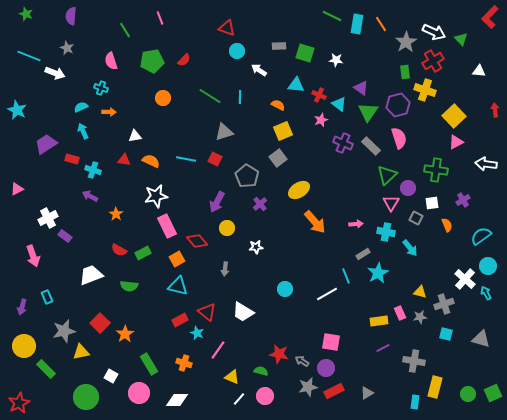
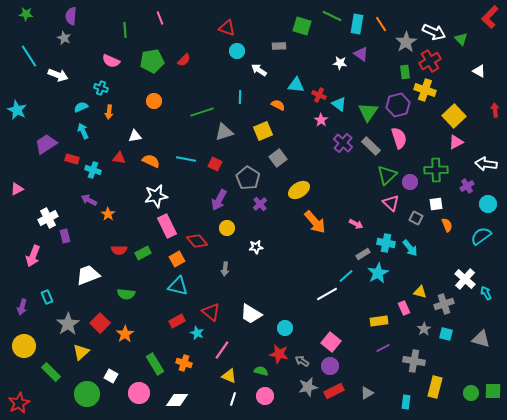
green star at (26, 14): rotated 16 degrees counterclockwise
green line at (125, 30): rotated 28 degrees clockwise
gray star at (67, 48): moved 3 px left, 10 px up
green square at (305, 53): moved 3 px left, 27 px up
cyan line at (29, 56): rotated 35 degrees clockwise
white star at (336, 60): moved 4 px right, 3 px down
pink semicircle at (111, 61): rotated 48 degrees counterclockwise
red cross at (433, 61): moved 3 px left
white triangle at (479, 71): rotated 24 degrees clockwise
white arrow at (55, 73): moved 3 px right, 2 px down
purple triangle at (361, 88): moved 34 px up
green line at (210, 96): moved 8 px left, 16 px down; rotated 50 degrees counterclockwise
orange circle at (163, 98): moved 9 px left, 3 px down
orange arrow at (109, 112): rotated 96 degrees clockwise
pink star at (321, 120): rotated 16 degrees counterclockwise
yellow square at (283, 131): moved 20 px left
purple cross at (343, 143): rotated 18 degrees clockwise
red square at (215, 159): moved 5 px down
red triangle at (124, 160): moved 5 px left, 2 px up
green cross at (436, 170): rotated 10 degrees counterclockwise
gray pentagon at (247, 176): moved 1 px right, 2 px down
purple circle at (408, 188): moved 2 px right, 6 px up
purple arrow at (90, 196): moved 1 px left, 4 px down
purple cross at (463, 200): moved 4 px right, 14 px up
purple arrow at (217, 202): moved 2 px right, 2 px up
pink triangle at (391, 203): rotated 18 degrees counterclockwise
white square at (432, 203): moved 4 px right, 1 px down
orange star at (116, 214): moved 8 px left
pink arrow at (356, 224): rotated 32 degrees clockwise
cyan cross at (386, 232): moved 11 px down
purple rectangle at (65, 236): rotated 40 degrees clockwise
red semicircle at (119, 250): rotated 28 degrees counterclockwise
pink arrow at (33, 256): rotated 40 degrees clockwise
cyan circle at (488, 266): moved 62 px up
white trapezoid at (91, 275): moved 3 px left
cyan line at (346, 276): rotated 70 degrees clockwise
green semicircle at (129, 286): moved 3 px left, 8 px down
cyan circle at (285, 289): moved 39 px down
red triangle at (207, 312): moved 4 px right
white trapezoid at (243, 312): moved 8 px right, 2 px down
pink rectangle at (400, 313): moved 4 px right, 5 px up
gray star at (420, 317): moved 4 px right, 12 px down; rotated 24 degrees counterclockwise
red rectangle at (180, 320): moved 3 px left, 1 px down
gray star at (64, 331): moved 4 px right, 7 px up; rotated 20 degrees counterclockwise
pink square at (331, 342): rotated 30 degrees clockwise
pink line at (218, 350): moved 4 px right
yellow triangle at (81, 352): rotated 30 degrees counterclockwise
green rectangle at (149, 364): moved 6 px right
purple circle at (326, 368): moved 4 px right, 2 px up
green rectangle at (46, 369): moved 5 px right, 3 px down
yellow triangle at (232, 377): moved 3 px left, 1 px up
green square at (493, 393): moved 2 px up; rotated 24 degrees clockwise
green circle at (468, 394): moved 3 px right, 1 px up
green circle at (86, 397): moved 1 px right, 3 px up
white line at (239, 399): moved 6 px left; rotated 24 degrees counterclockwise
cyan rectangle at (415, 402): moved 9 px left
